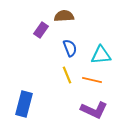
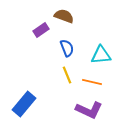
brown semicircle: rotated 24 degrees clockwise
purple rectangle: rotated 21 degrees clockwise
blue semicircle: moved 3 px left
orange line: moved 2 px down
blue rectangle: rotated 25 degrees clockwise
purple L-shape: moved 5 px left
